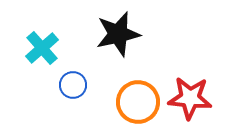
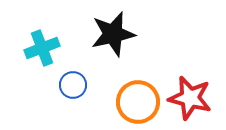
black star: moved 5 px left
cyan cross: rotated 20 degrees clockwise
red star: rotated 9 degrees clockwise
